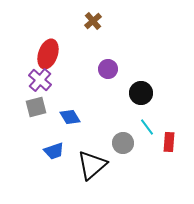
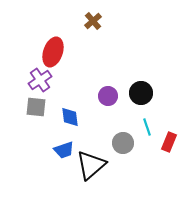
red ellipse: moved 5 px right, 2 px up
purple circle: moved 27 px down
purple cross: rotated 15 degrees clockwise
gray square: rotated 20 degrees clockwise
blue diamond: rotated 25 degrees clockwise
cyan line: rotated 18 degrees clockwise
red rectangle: rotated 18 degrees clockwise
blue trapezoid: moved 10 px right, 1 px up
black triangle: moved 1 px left
